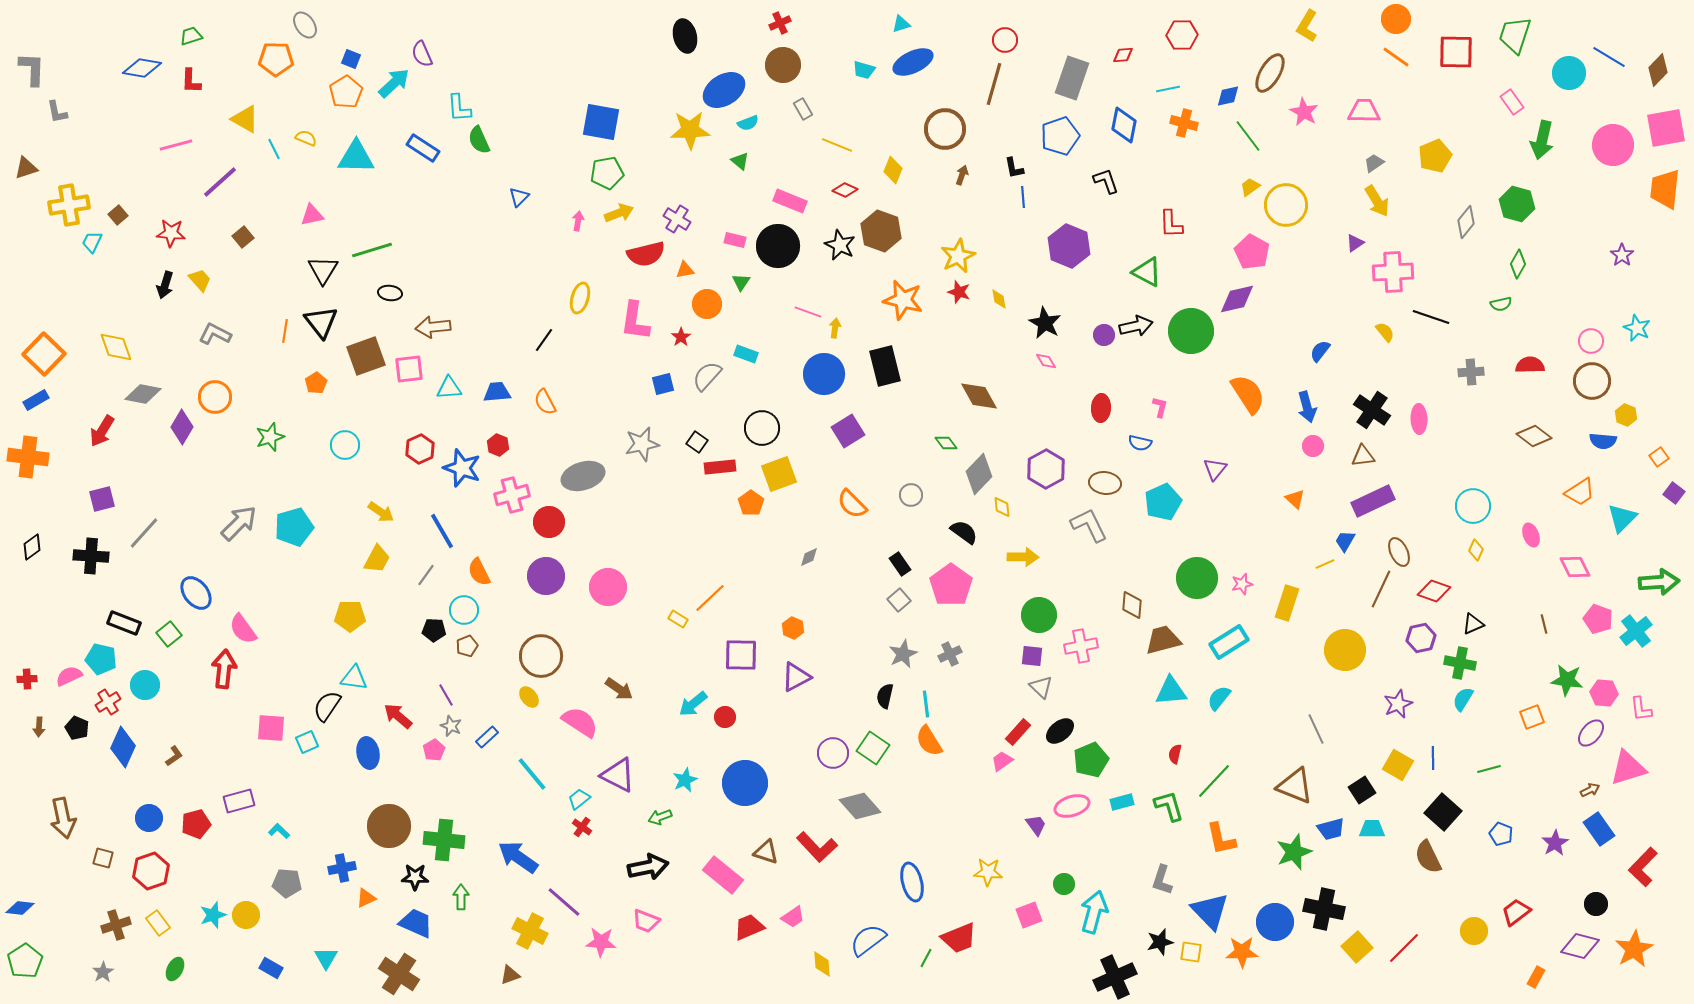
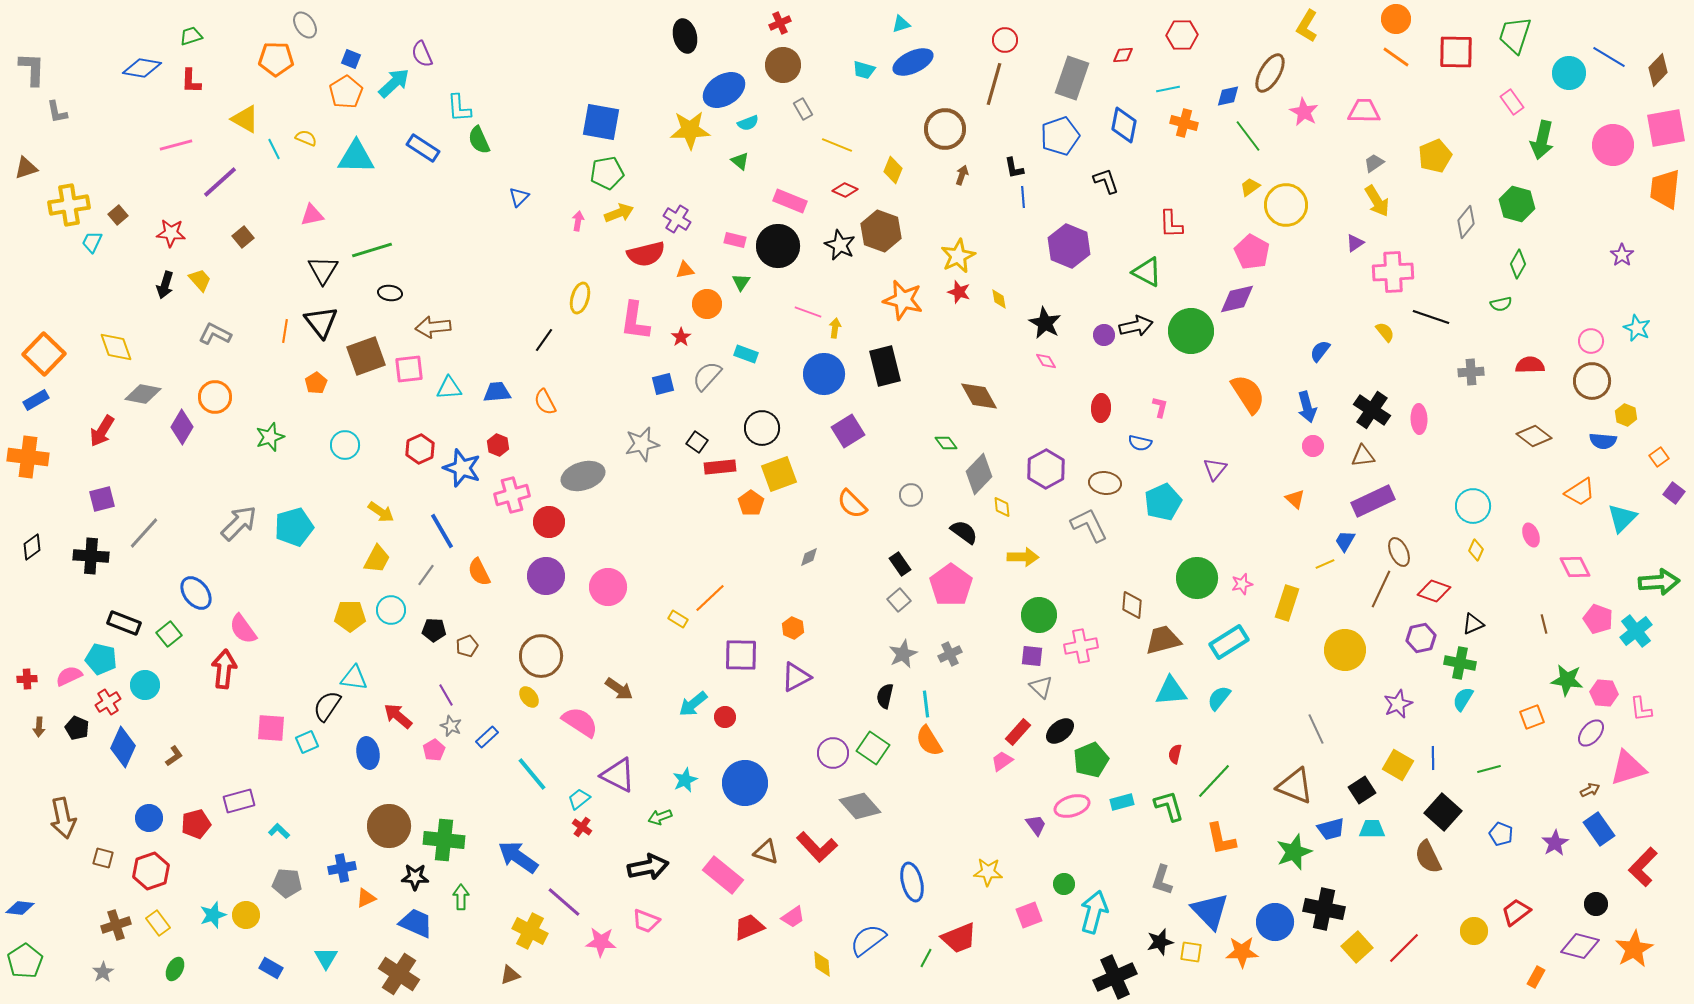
cyan circle at (464, 610): moved 73 px left
